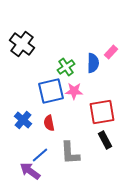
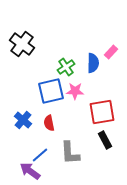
pink star: moved 1 px right
